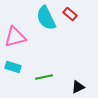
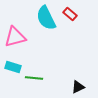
green line: moved 10 px left, 1 px down; rotated 18 degrees clockwise
